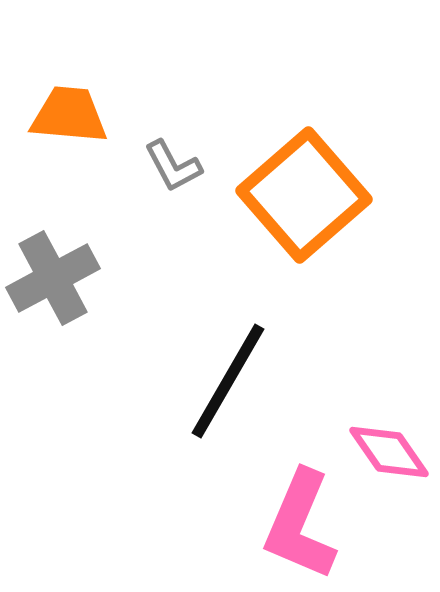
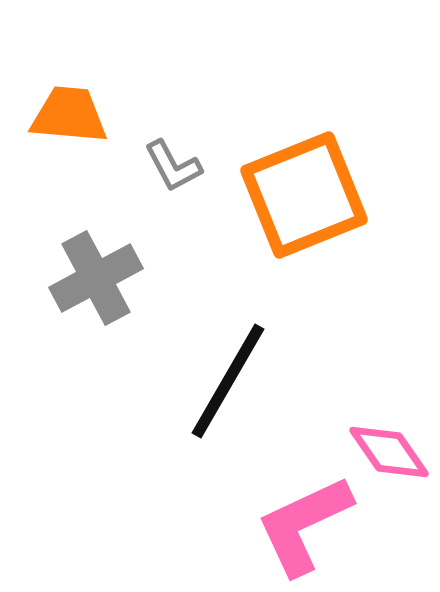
orange square: rotated 19 degrees clockwise
gray cross: moved 43 px right
pink L-shape: moved 4 px right; rotated 42 degrees clockwise
